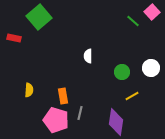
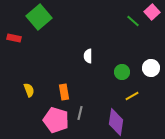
yellow semicircle: rotated 24 degrees counterclockwise
orange rectangle: moved 1 px right, 4 px up
